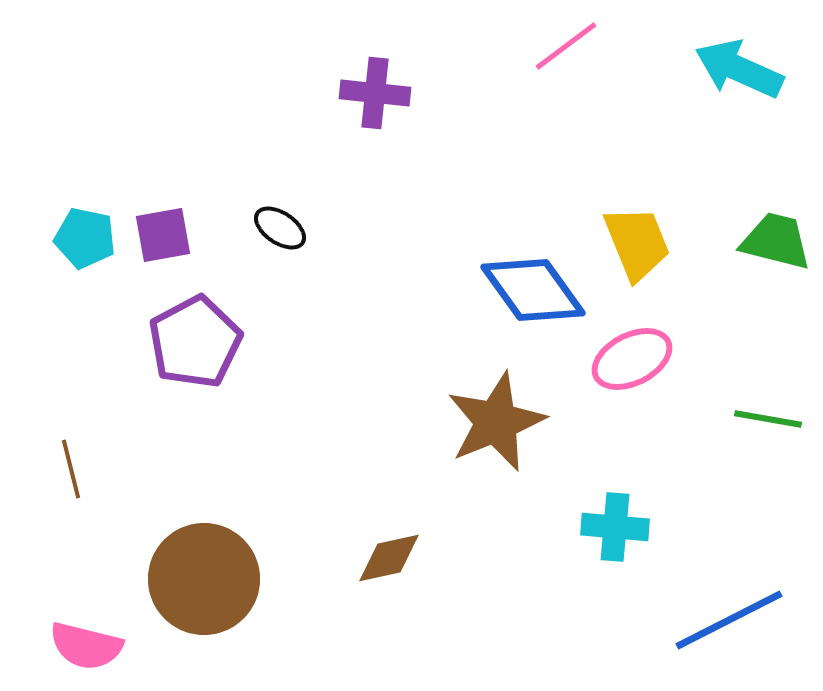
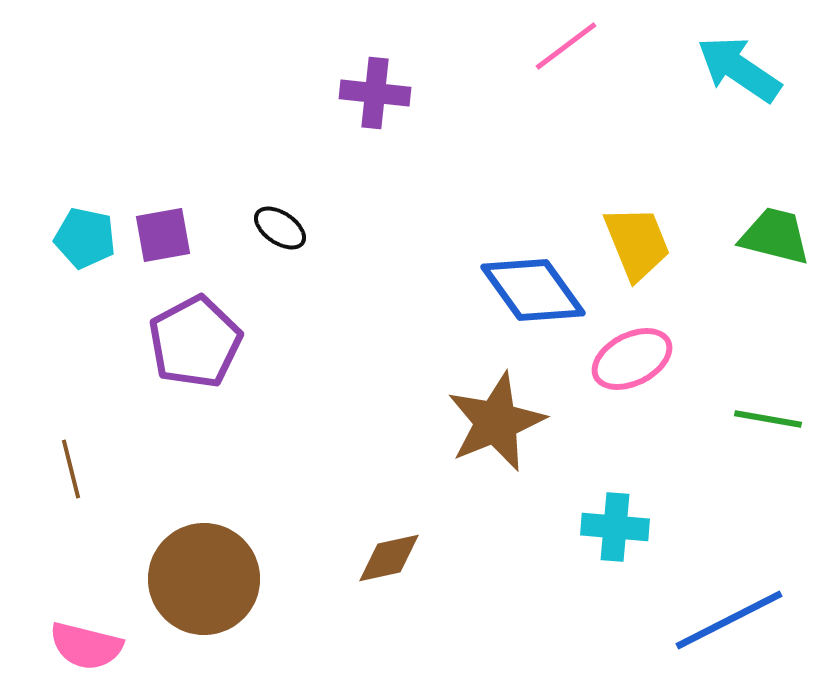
cyan arrow: rotated 10 degrees clockwise
green trapezoid: moved 1 px left, 5 px up
